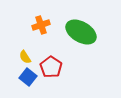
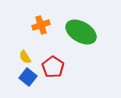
red pentagon: moved 2 px right
